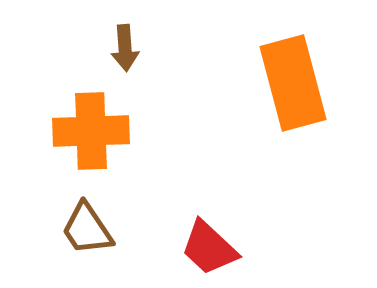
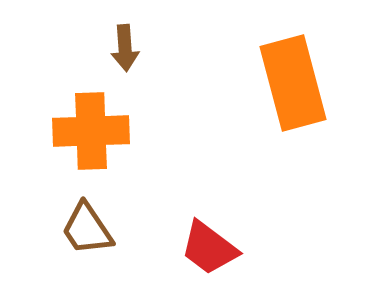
red trapezoid: rotated 6 degrees counterclockwise
